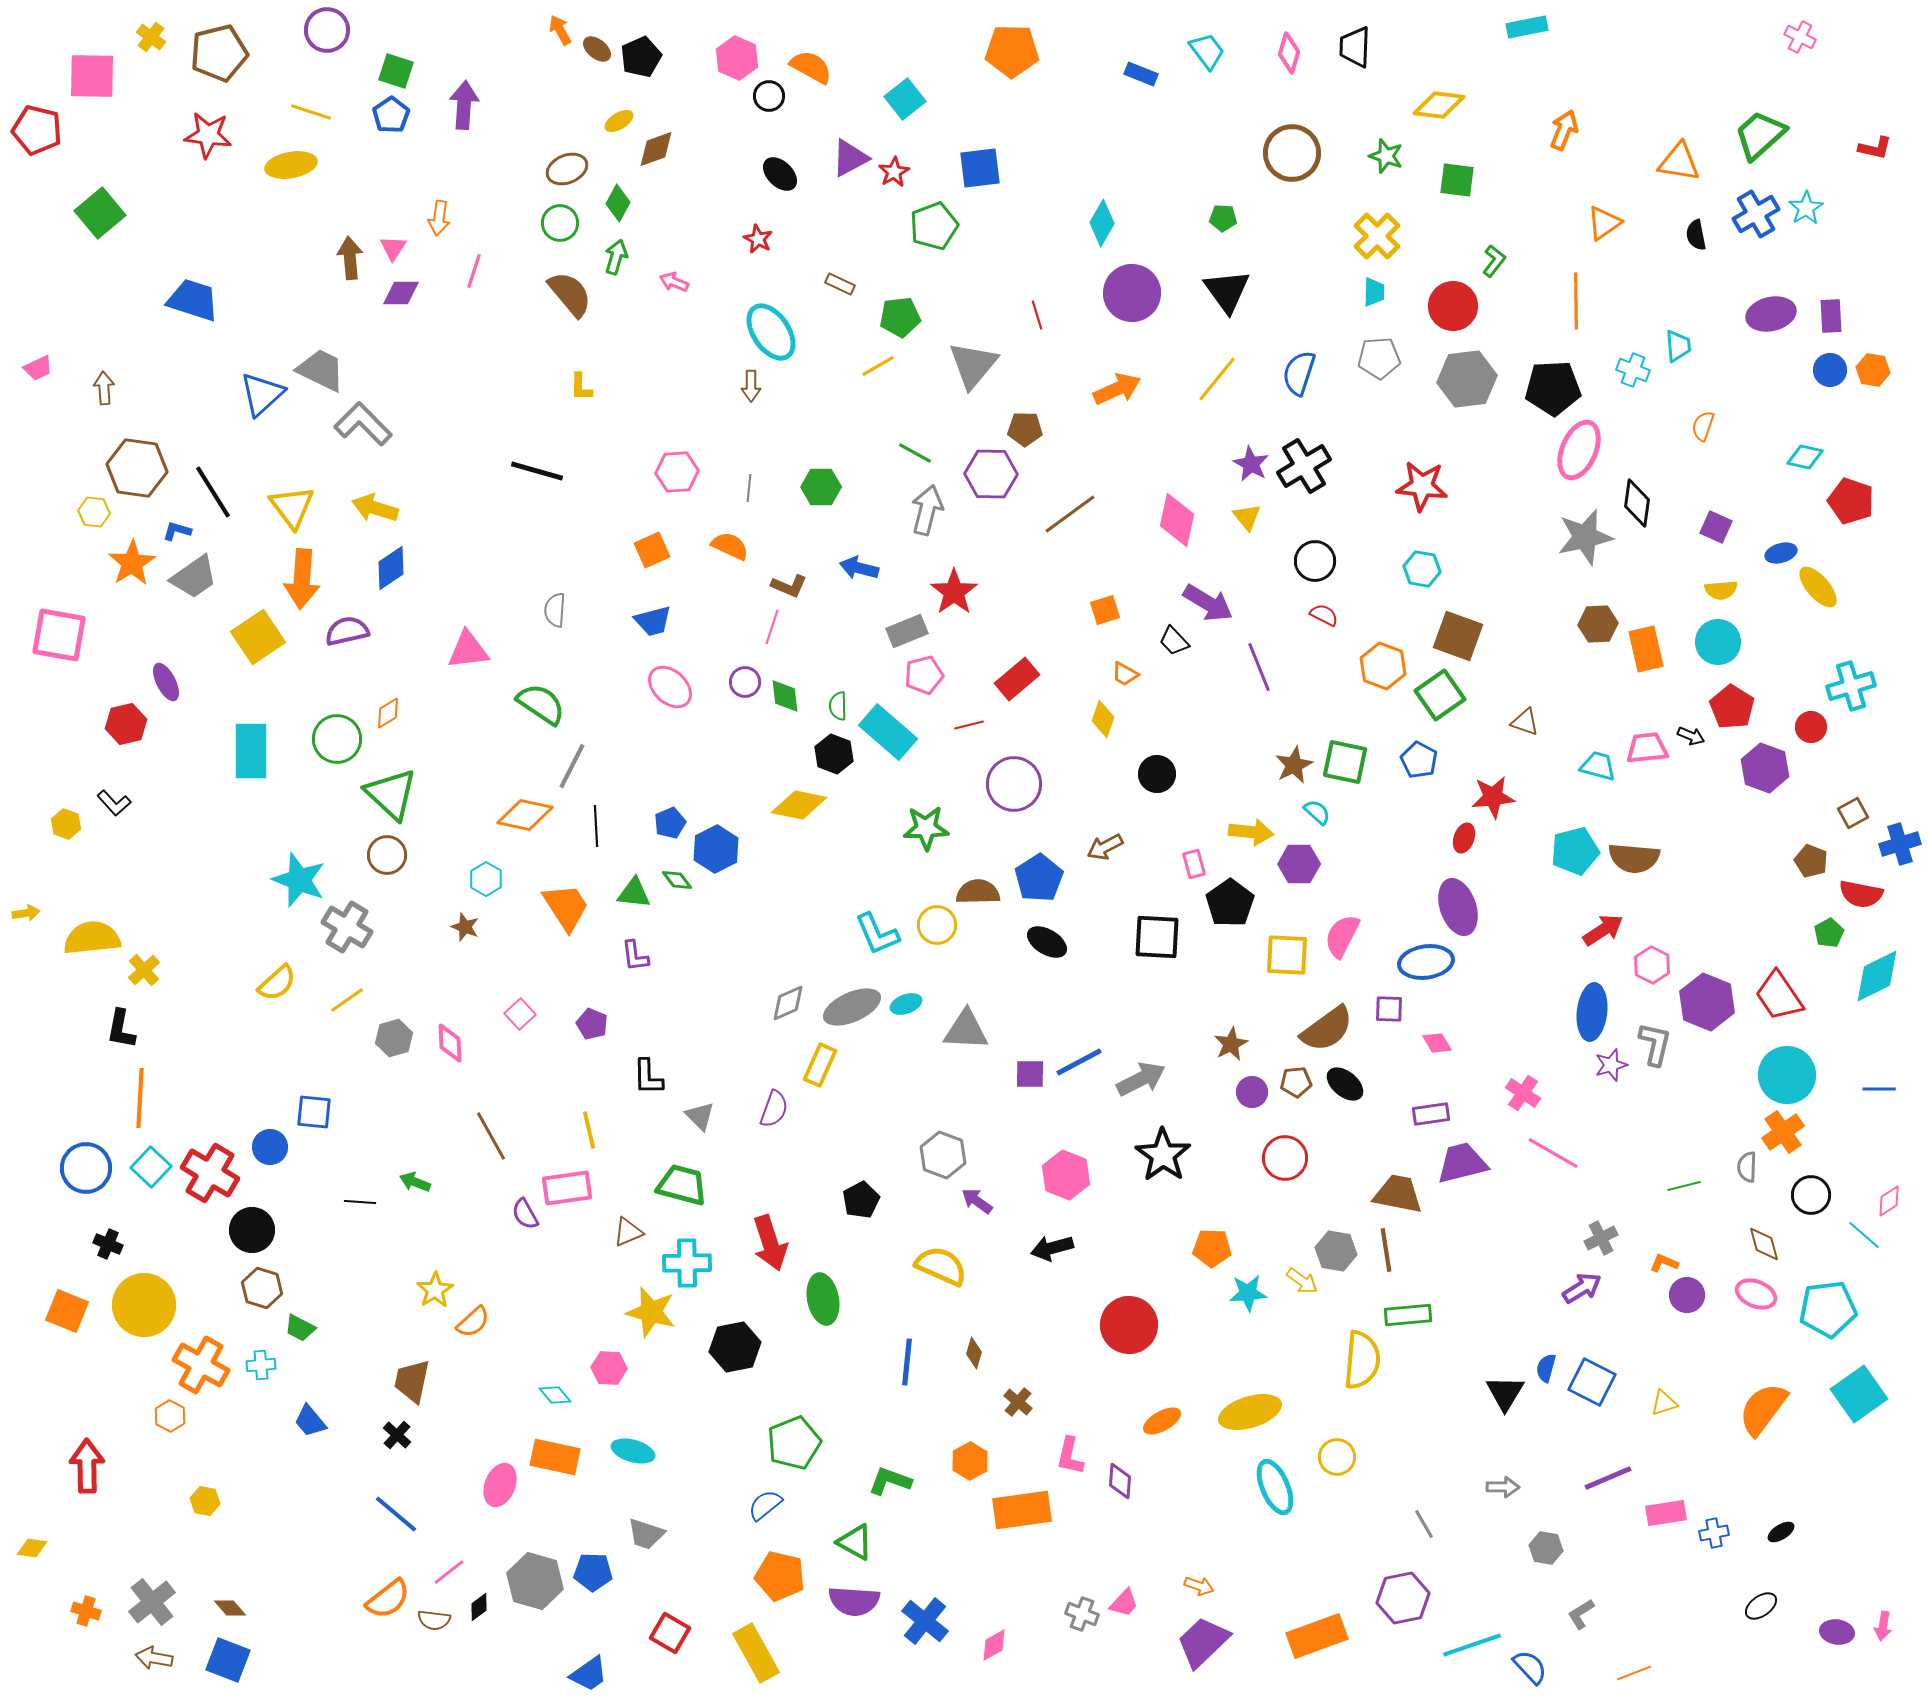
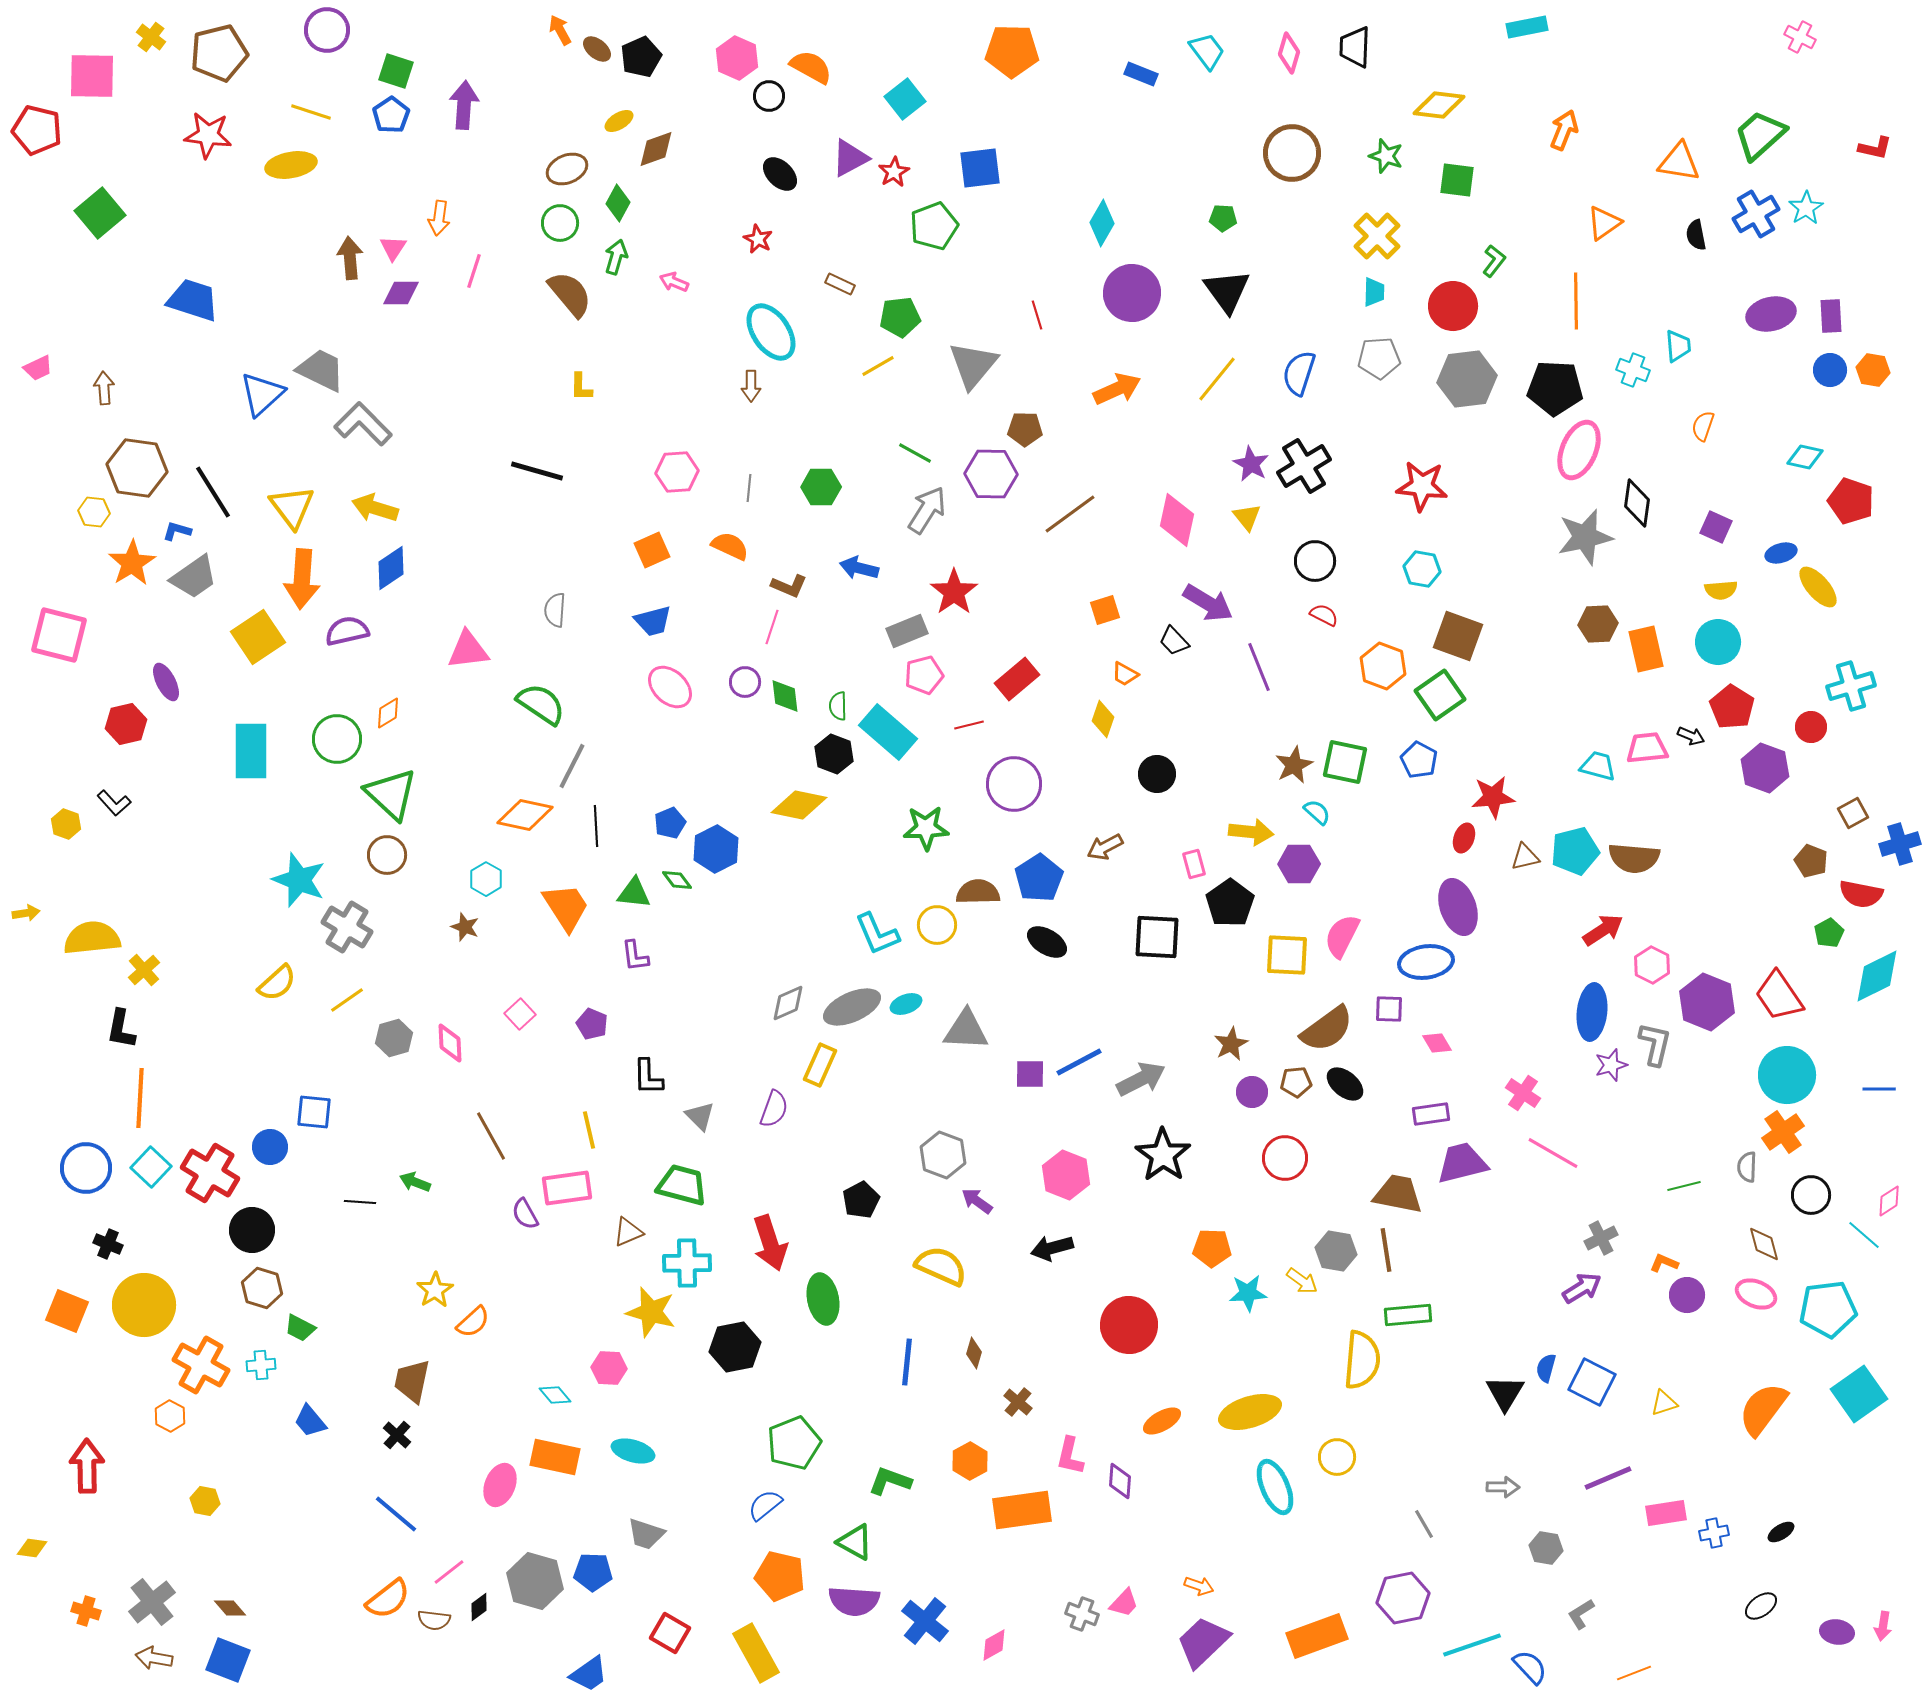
black pentagon at (1553, 388): moved 2 px right; rotated 6 degrees clockwise
gray arrow at (927, 510): rotated 18 degrees clockwise
pink square at (59, 635): rotated 4 degrees clockwise
brown triangle at (1525, 722): moved 135 px down; rotated 32 degrees counterclockwise
